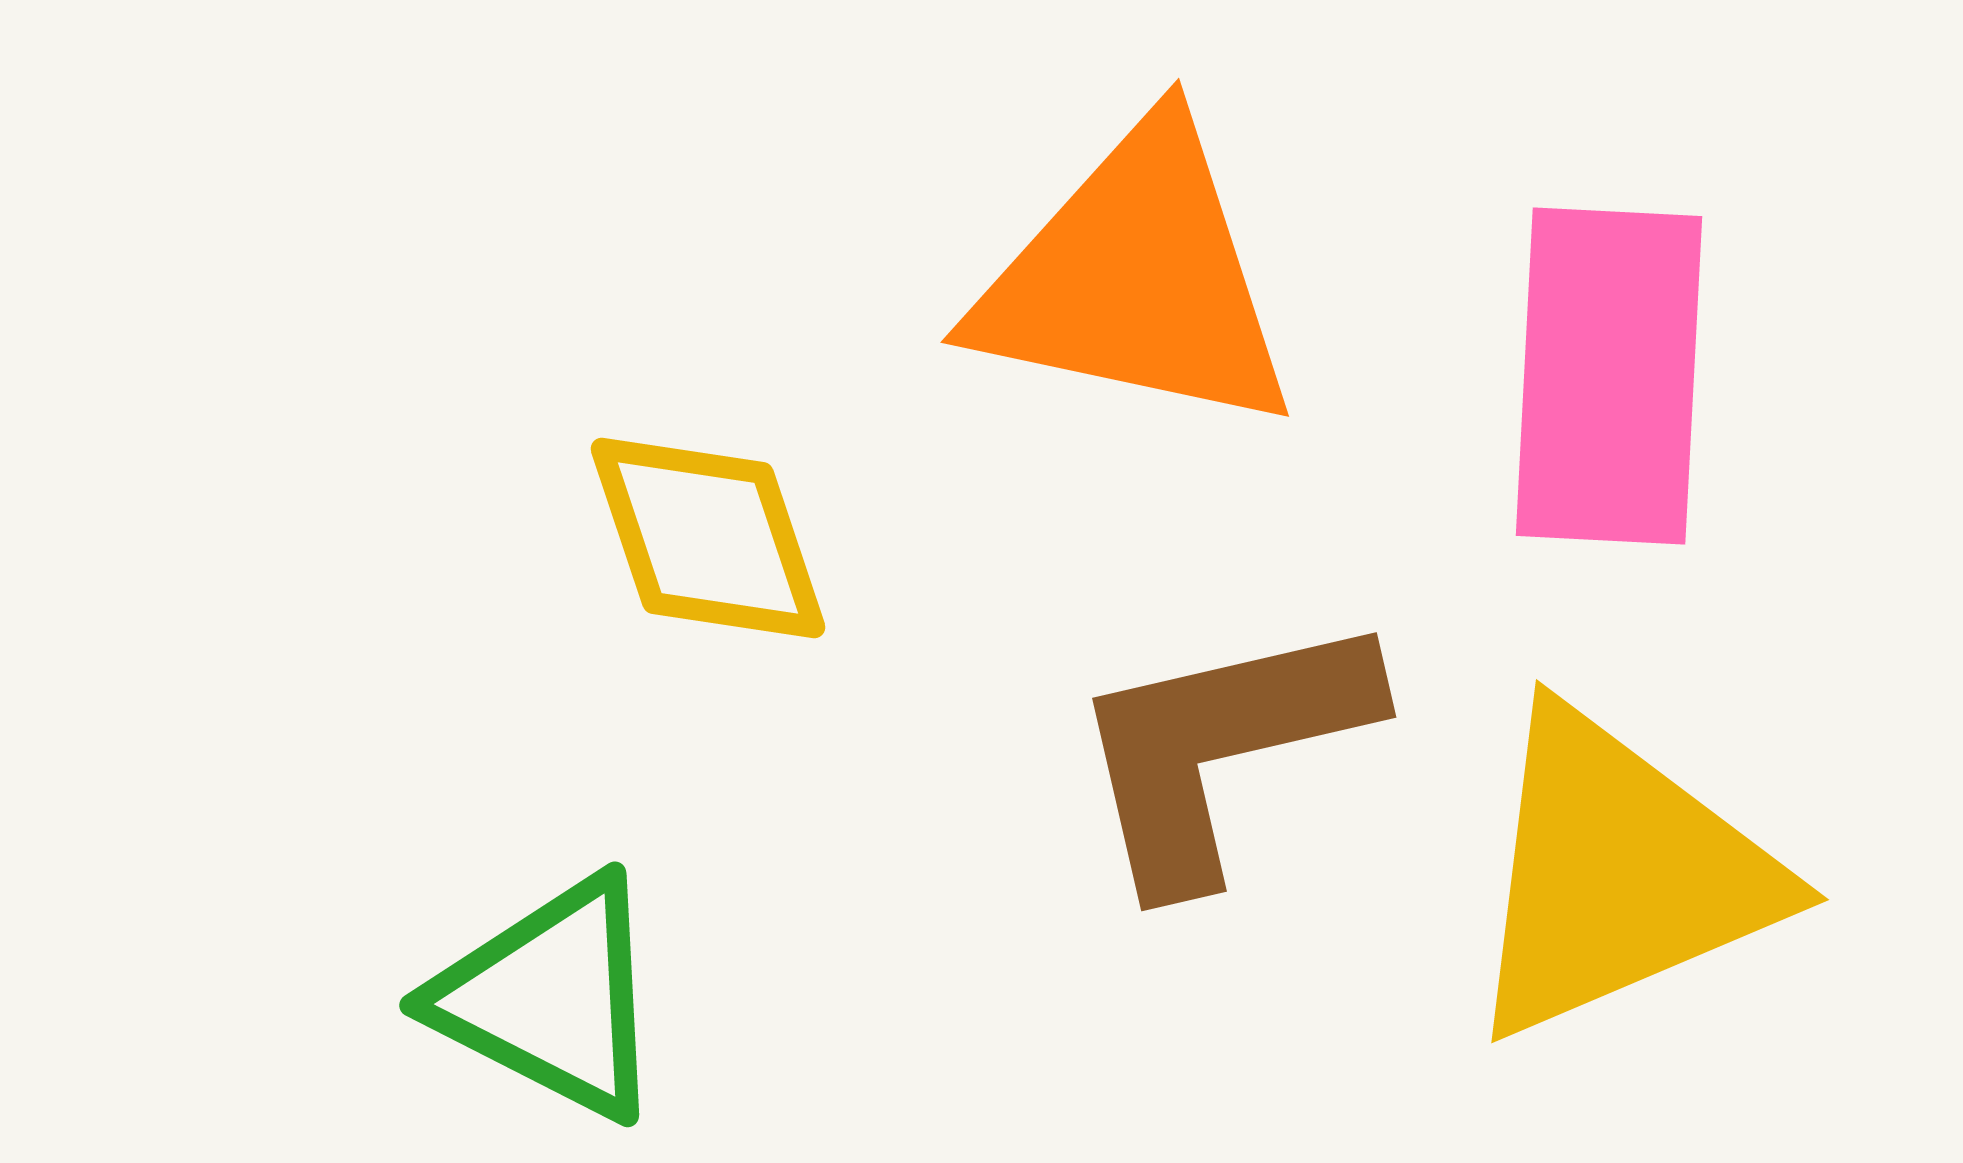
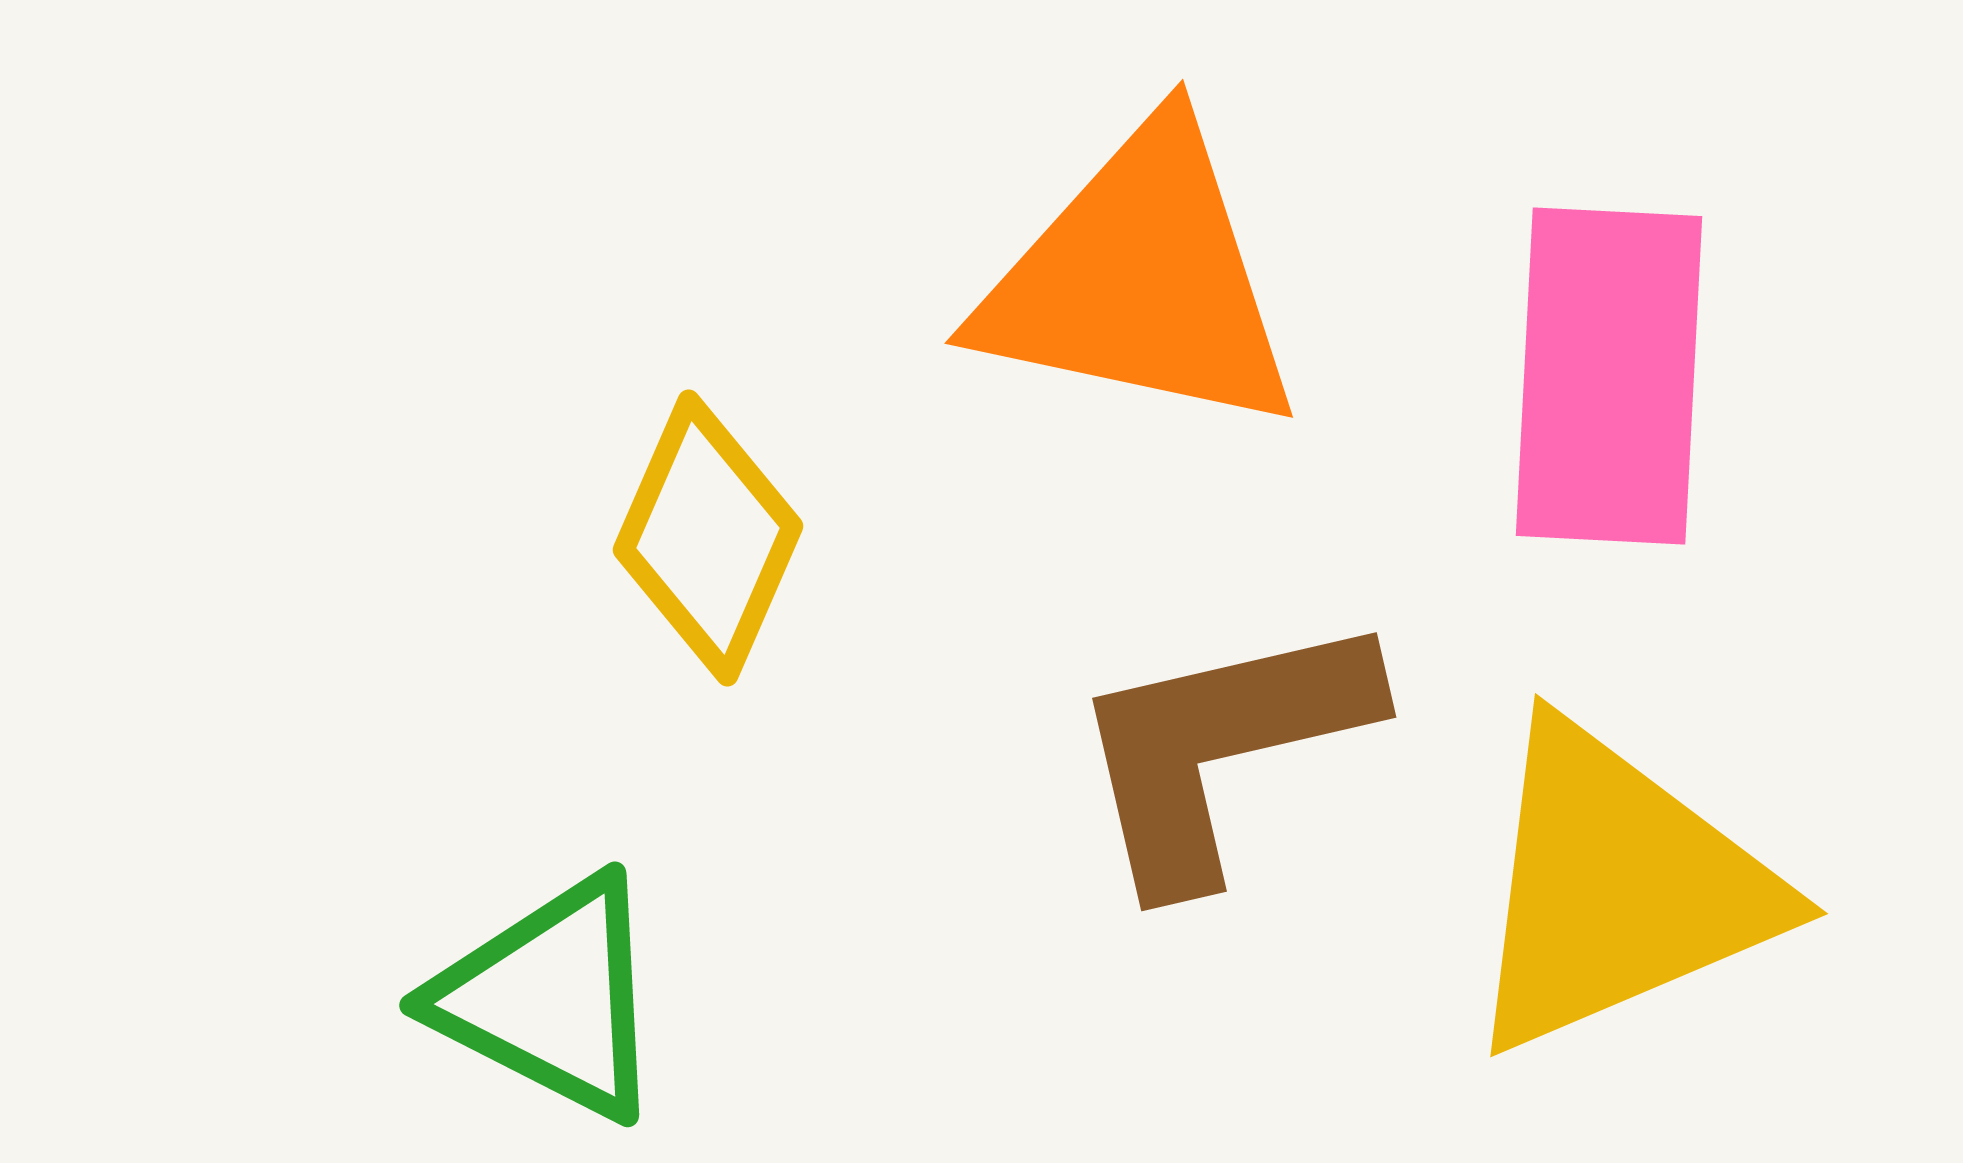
orange triangle: moved 4 px right, 1 px down
yellow diamond: rotated 42 degrees clockwise
yellow triangle: moved 1 px left, 14 px down
